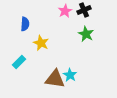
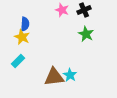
pink star: moved 3 px left, 1 px up; rotated 24 degrees counterclockwise
yellow star: moved 19 px left, 6 px up
cyan rectangle: moved 1 px left, 1 px up
brown triangle: moved 1 px left, 2 px up; rotated 15 degrees counterclockwise
